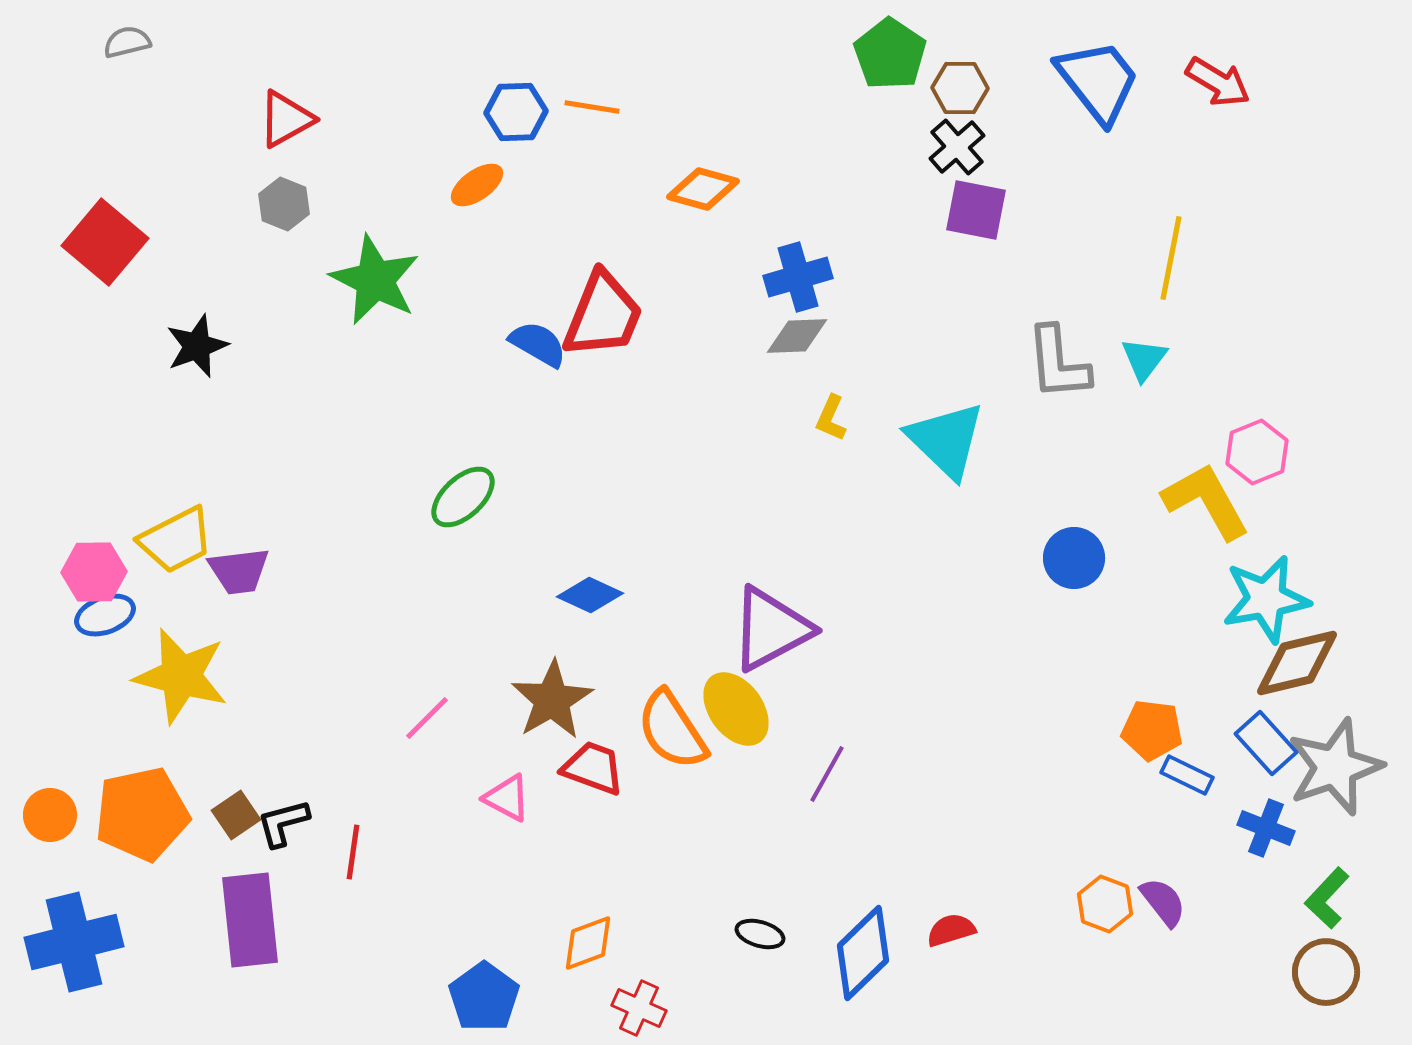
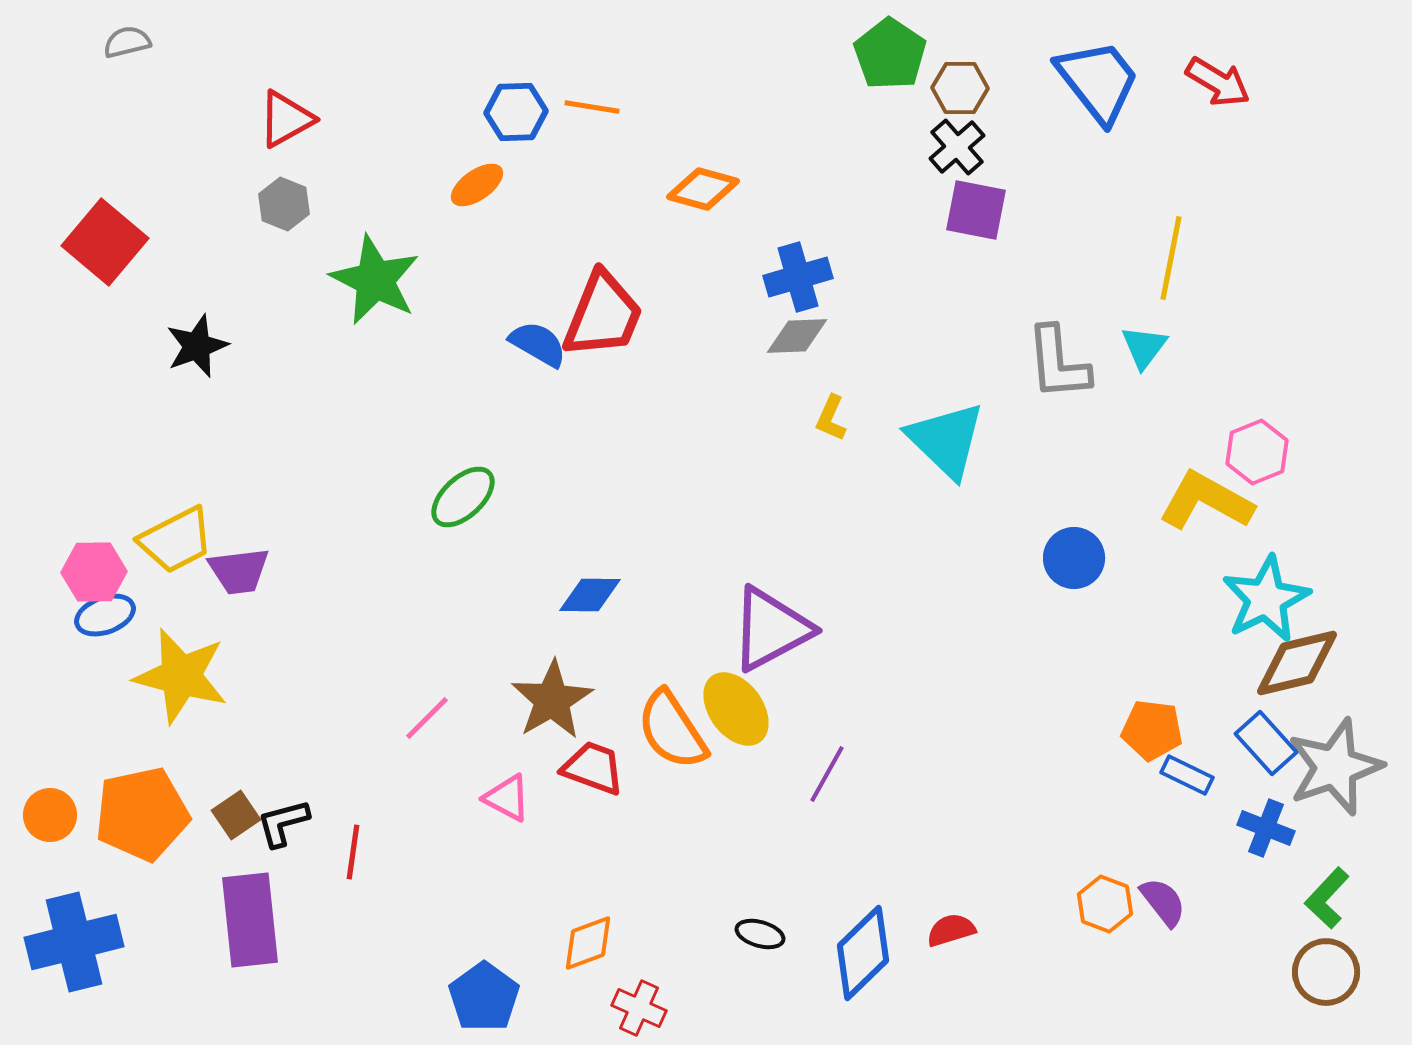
cyan triangle at (1144, 359): moved 12 px up
yellow L-shape at (1206, 501): rotated 32 degrees counterclockwise
blue diamond at (590, 595): rotated 24 degrees counterclockwise
cyan star at (1266, 599): rotated 16 degrees counterclockwise
